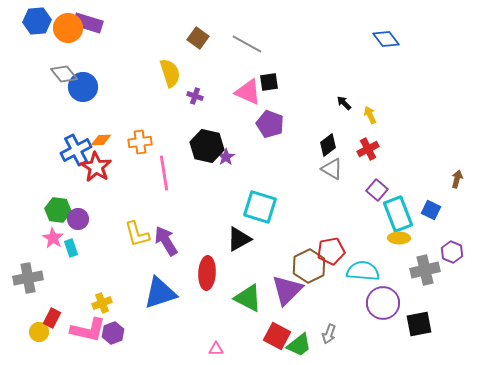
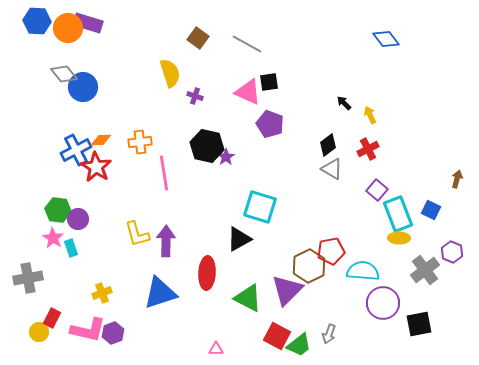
blue hexagon at (37, 21): rotated 8 degrees clockwise
purple arrow at (166, 241): rotated 32 degrees clockwise
gray cross at (425, 270): rotated 24 degrees counterclockwise
yellow cross at (102, 303): moved 10 px up
